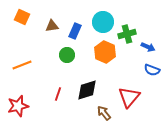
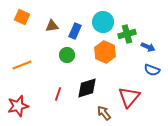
black diamond: moved 2 px up
